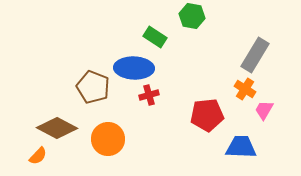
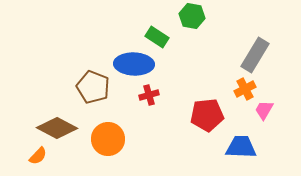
green rectangle: moved 2 px right
blue ellipse: moved 4 px up
orange cross: rotated 30 degrees clockwise
